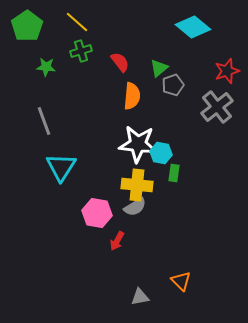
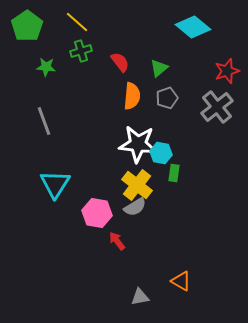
gray pentagon: moved 6 px left, 13 px down
cyan triangle: moved 6 px left, 17 px down
yellow cross: rotated 32 degrees clockwise
red arrow: rotated 114 degrees clockwise
orange triangle: rotated 15 degrees counterclockwise
